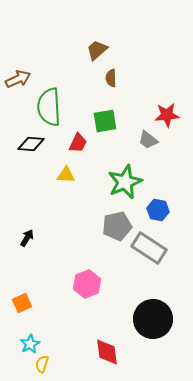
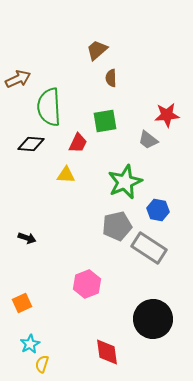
black arrow: rotated 78 degrees clockwise
